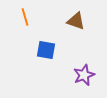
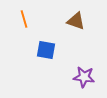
orange line: moved 1 px left, 2 px down
purple star: moved 2 px down; rotated 30 degrees clockwise
